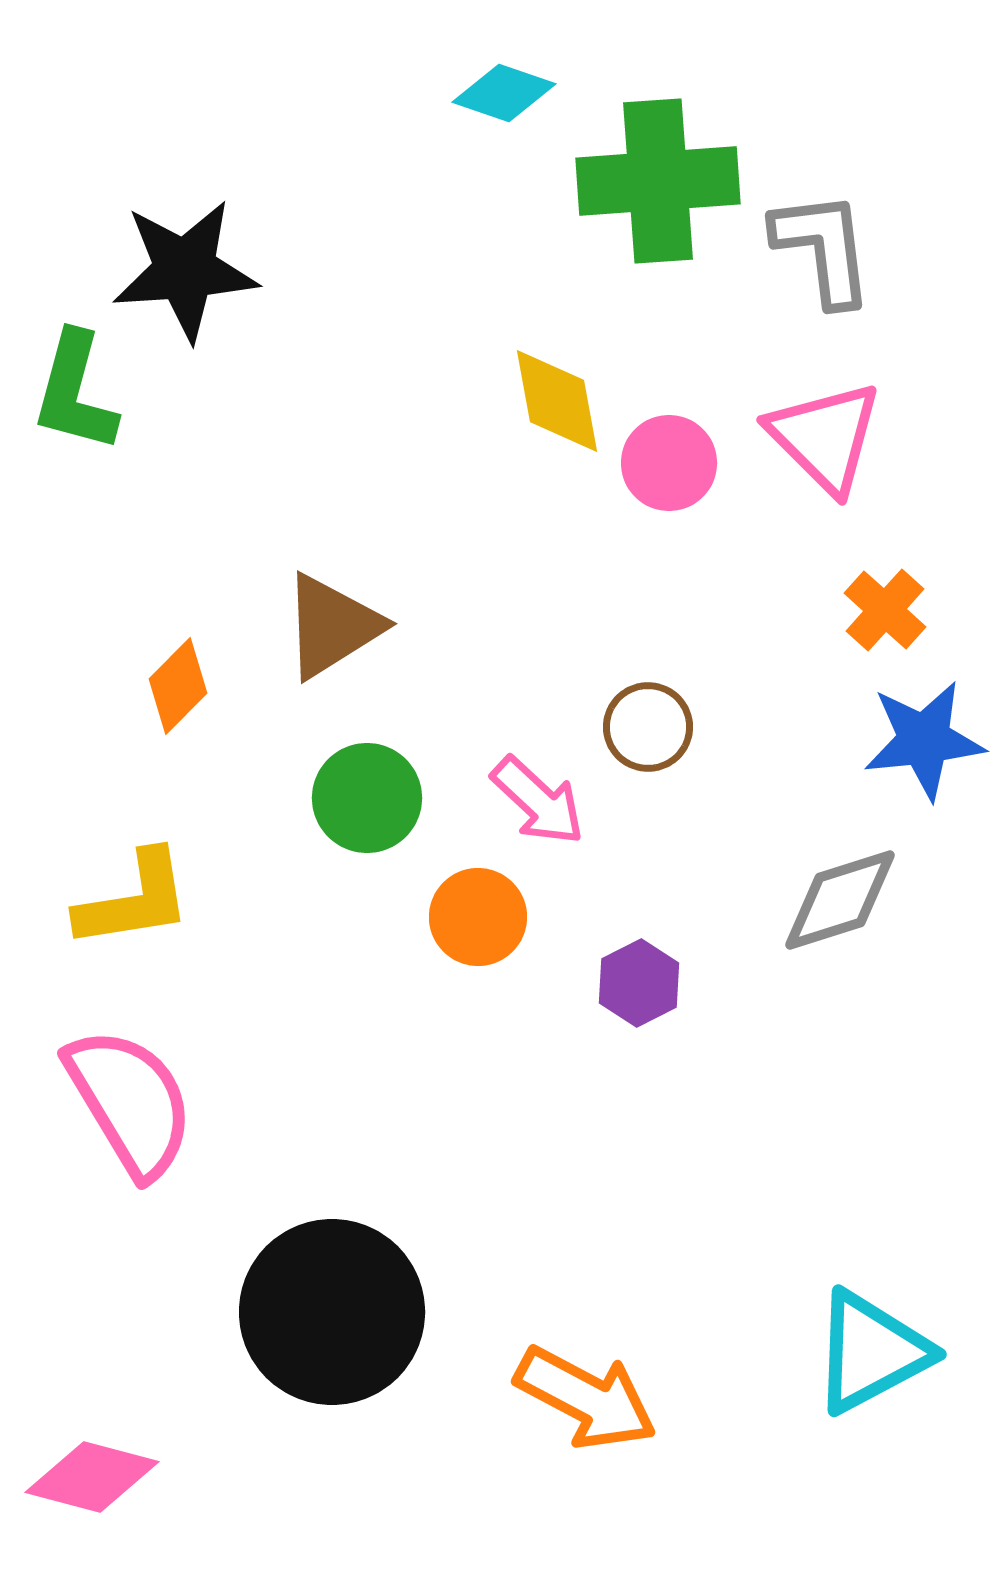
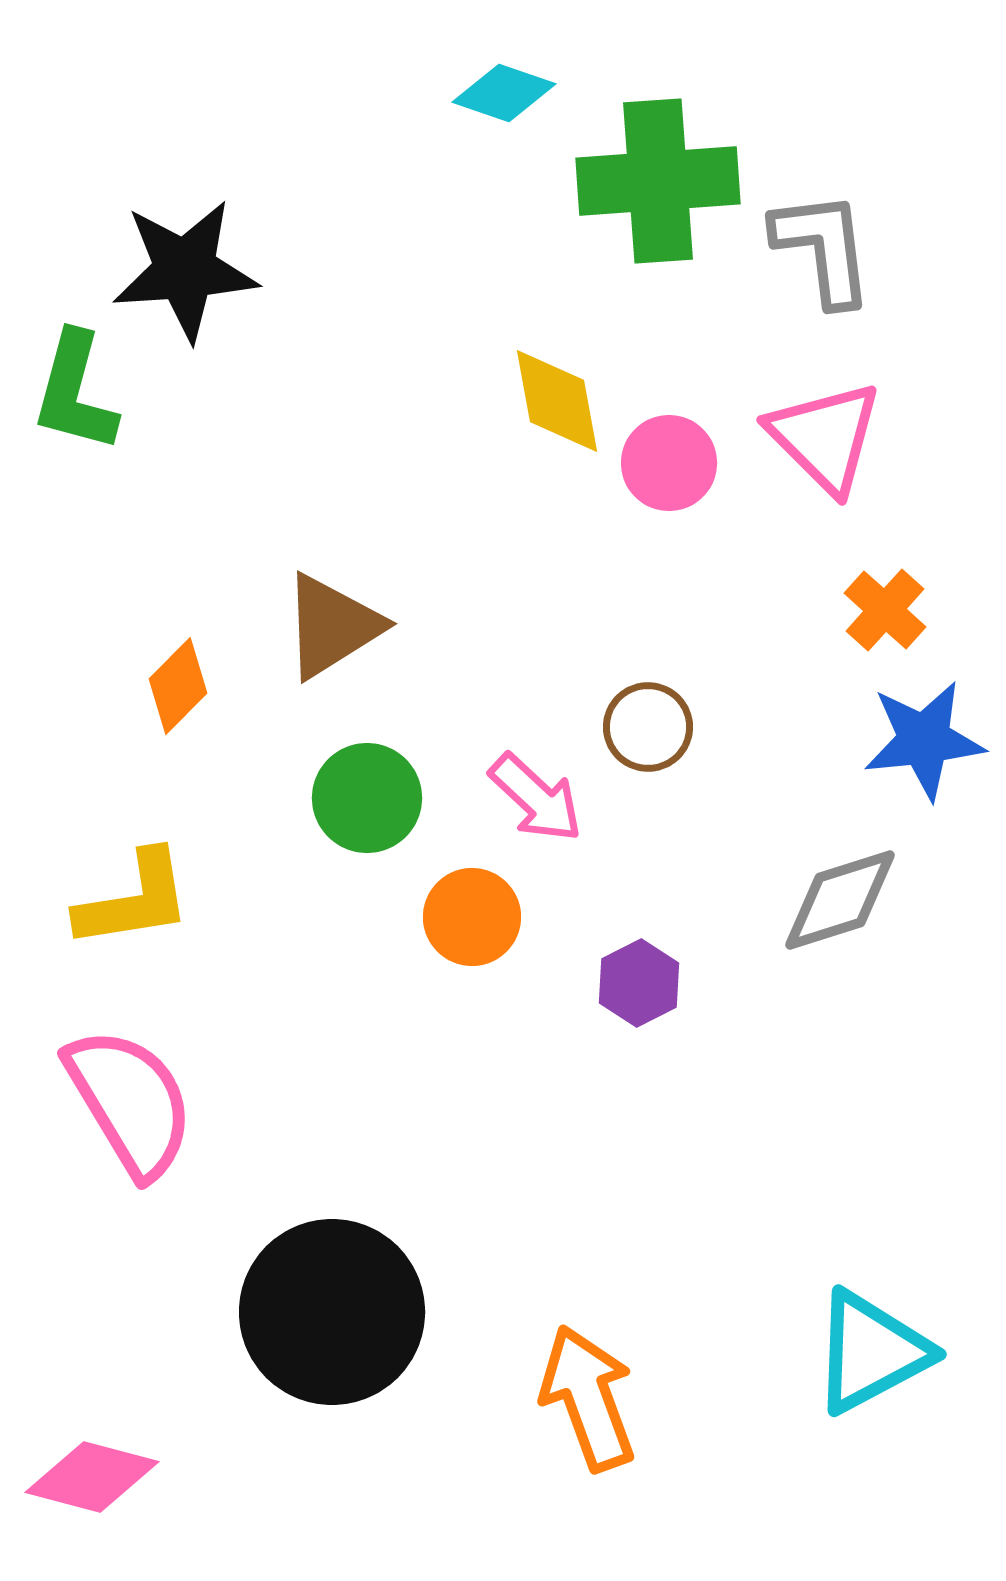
pink arrow: moved 2 px left, 3 px up
orange circle: moved 6 px left
orange arrow: moved 2 px right; rotated 138 degrees counterclockwise
